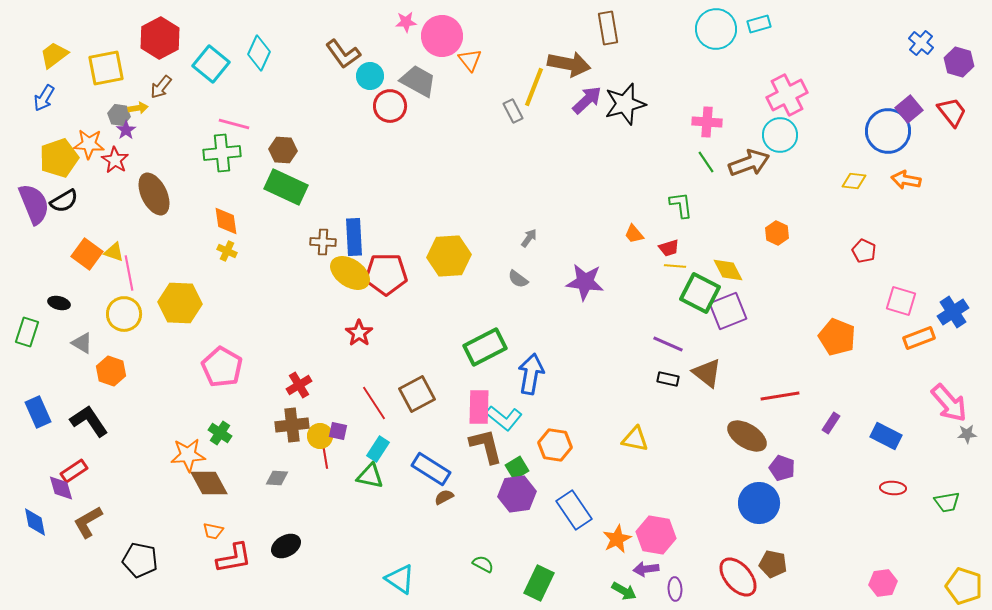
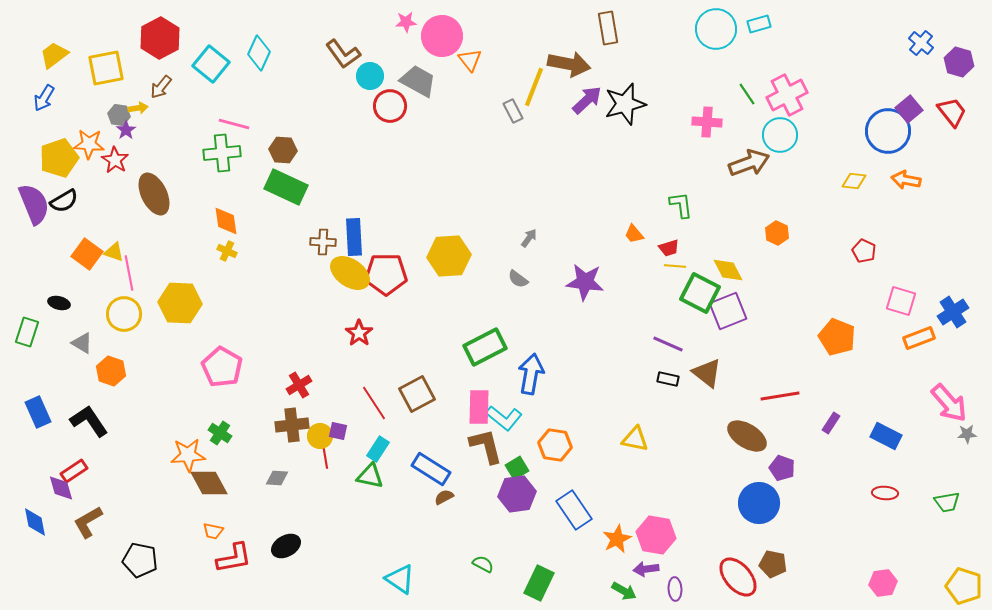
green line at (706, 162): moved 41 px right, 68 px up
red ellipse at (893, 488): moved 8 px left, 5 px down
